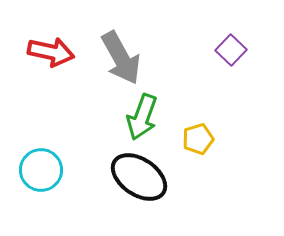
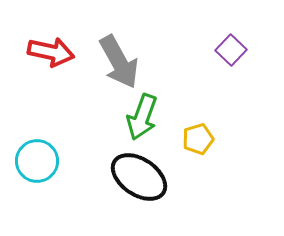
gray arrow: moved 2 px left, 4 px down
cyan circle: moved 4 px left, 9 px up
